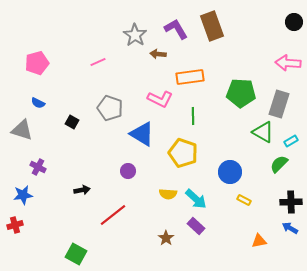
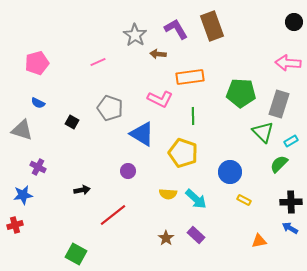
green triangle: rotated 15 degrees clockwise
purple rectangle: moved 9 px down
